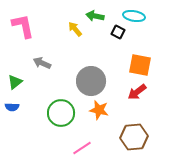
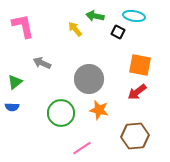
gray circle: moved 2 px left, 2 px up
brown hexagon: moved 1 px right, 1 px up
